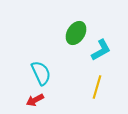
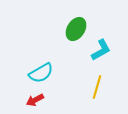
green ellipse: moved 4 px up
cyan semicircle: rotated 85 degrees clockwise
